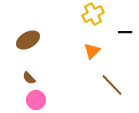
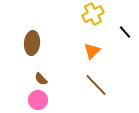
black line: rotated 48 degrees clockwise
brown ellipse: moved 4 px right, 3 px down; rotated 55 degrees counterclockwise
brown semicircle: moved 12 px right, 1 px down
brown line: moved 16 px left
pink circle: moved 2 px right
